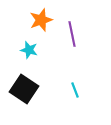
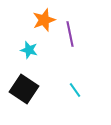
orange star: moved 3 px right
purple line: moved 2 px left
cyan line: rotated 14 degrees counterclockwise
